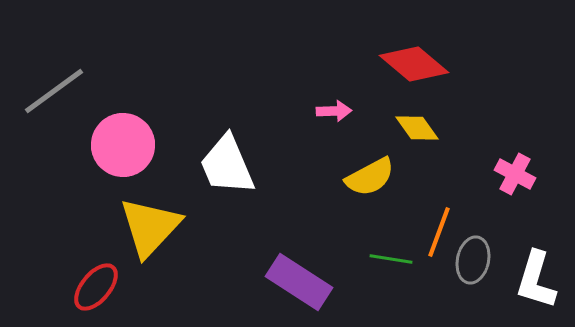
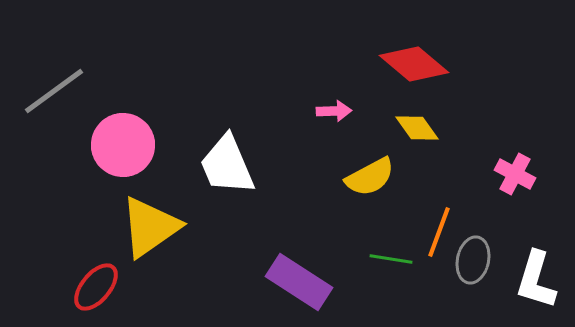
yellow triangle: rotated 12 degrees clockwise
